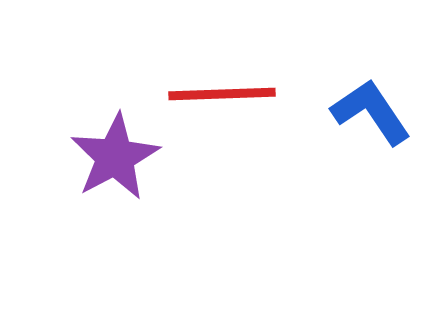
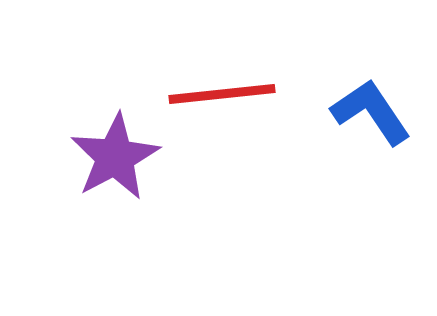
red line: rotated 4 degrees counterclockwise
